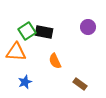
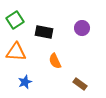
purple circle: moved 6 px left, 1 px down
green square: moved 12 px left, 11 px up
